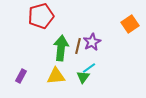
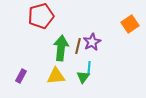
cyan line: rotated 48 degrees counterclockwise
